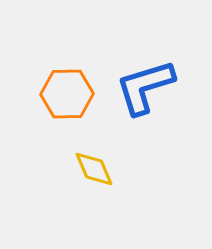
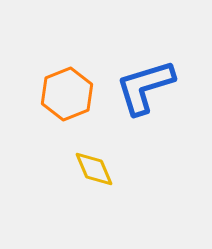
orange hexagon: rotated 21 degrees counterclockwise
